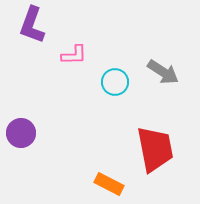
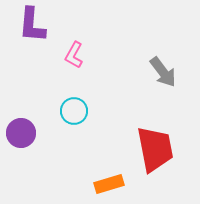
purple L-shape: rotated 15 degrees counterclockwise
pink L-shape: rotated 120 degrees clockwise
gray arrow: rotated 20 degrees clockwise
cyan circle: moved 41 px left, 29 px down
orange rectangle: rotated 44 degrees counterclockwise
